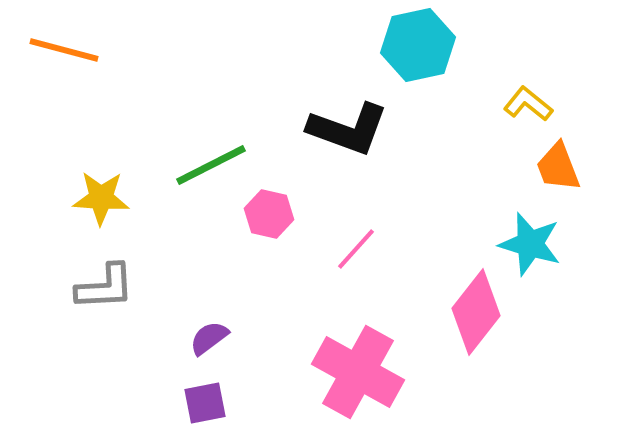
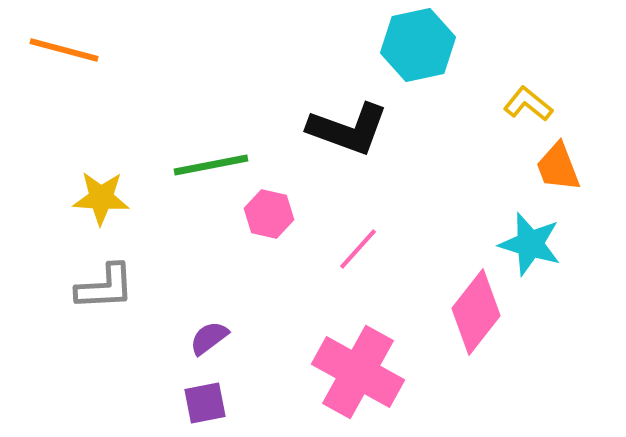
green line: rotated 16 degrees clockwise
pink line: moved 2 px right
